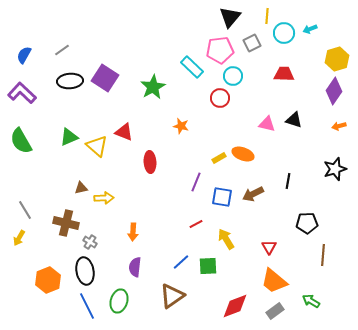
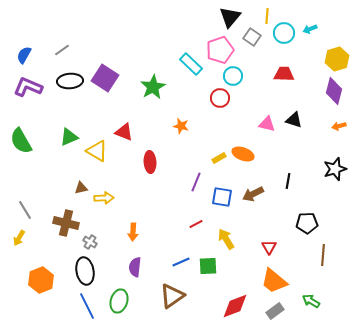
gray square at (252, 43): moved 6 px up; rotated 30 degrees counterclockwise
pink pentagon at (220, 50): rotated 12 degrees counterclockwise
cyan rectangle at (192, 67): moved 1 px left, 3 px up
purple diamond at (334, 91): rotated 20 degrees counterclockwise
purple L-shape at (22, 93): moved 6 px right, 6 px up; rotated 20 degrees counterclockwise
yellow triangle at (97, 146): moved 5 px down; rotated 10 degrees counterclockwise
blue line at (181, 262): rotated 18 degrees clockwise
orange hexagon at (48, 280): moved 7 px left
